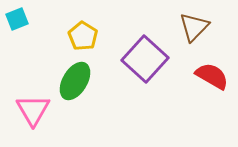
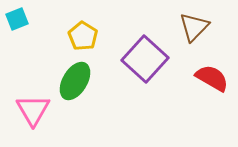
red semicircle: moved 2 px down
